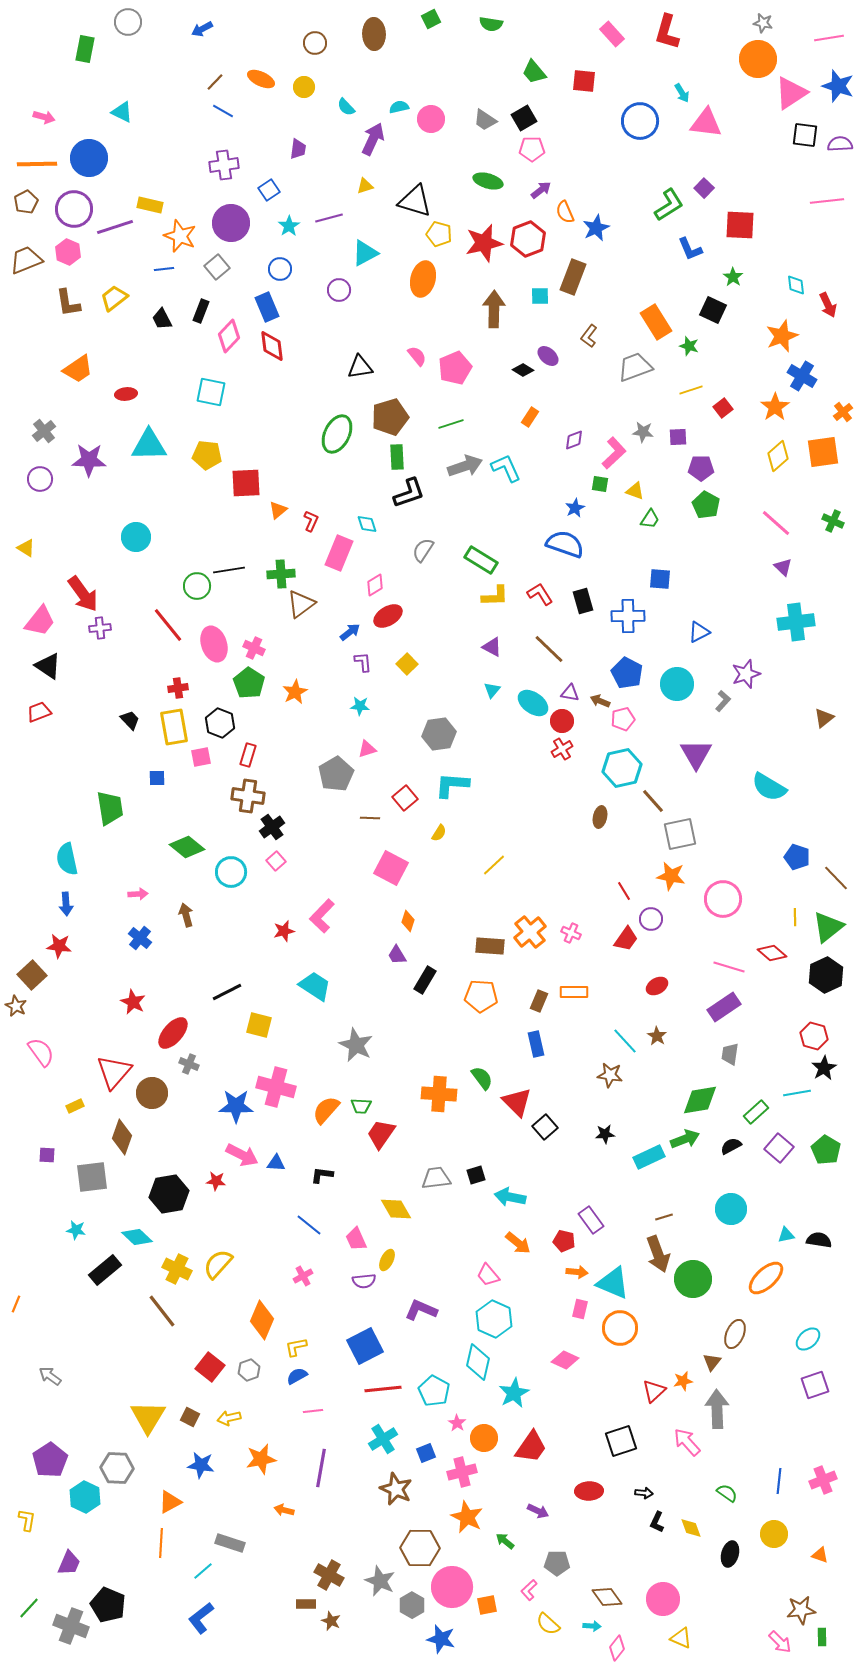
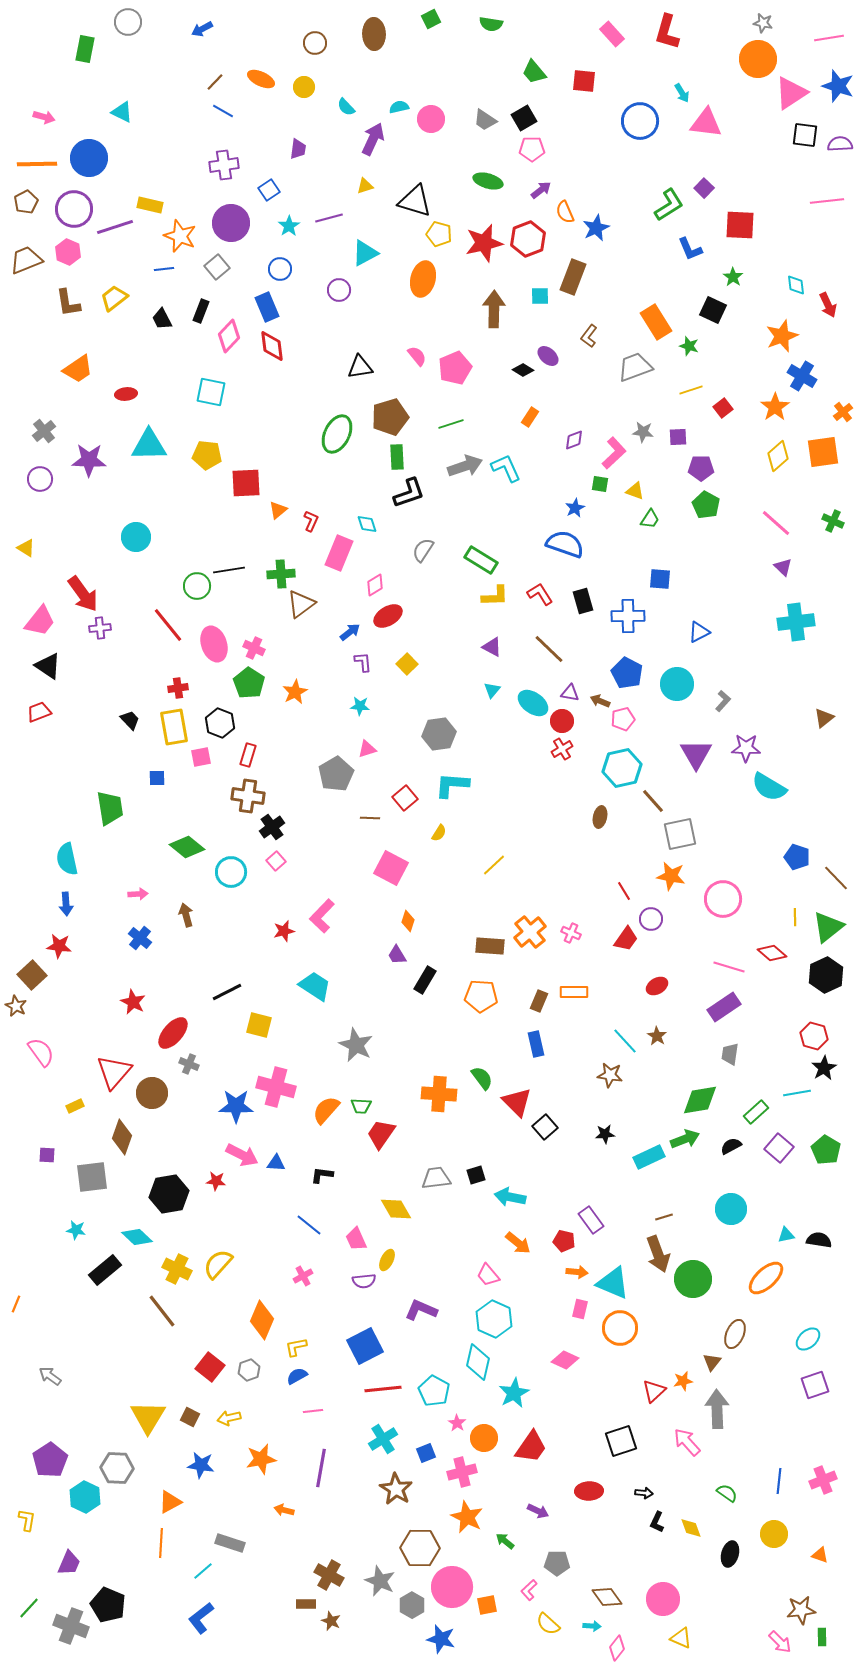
purple star at (746, 674): moved 74 px down; rotated 20 degrees clockwise
brown star at (396, 1489): rotated 8 degrees clockwise
